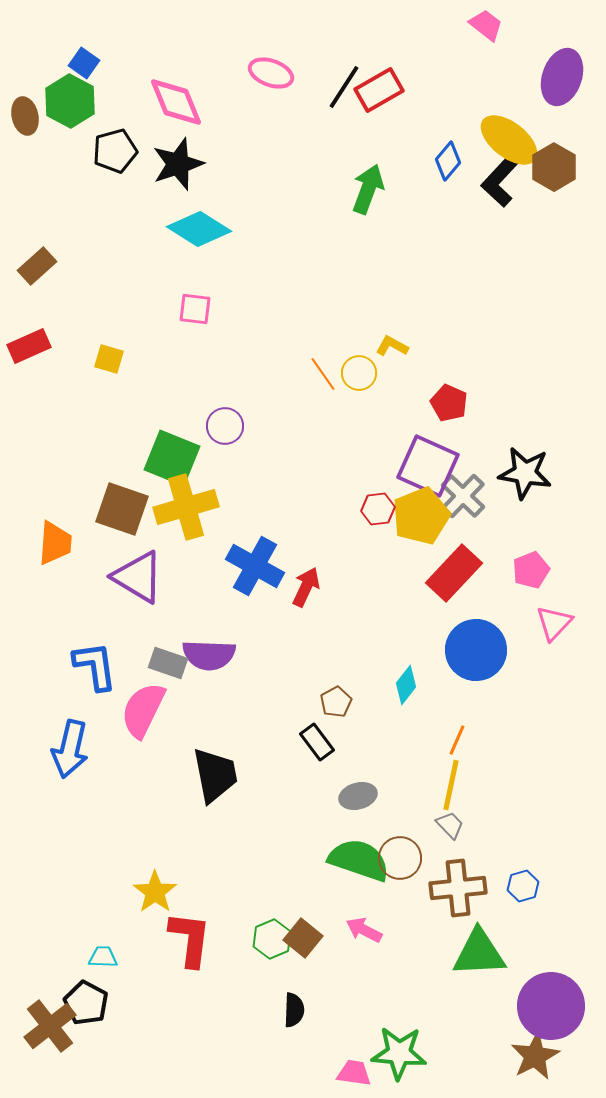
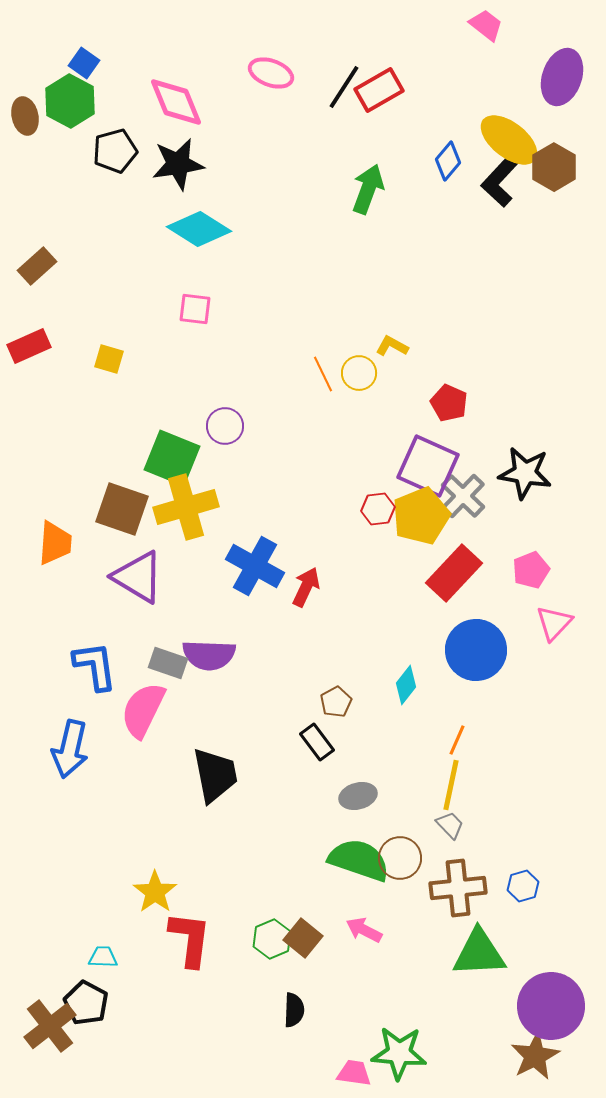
black star at (178, 164): rotated 10 degrees clockwise
orange line at (323, 374): rotated 9 degrees clockwise
